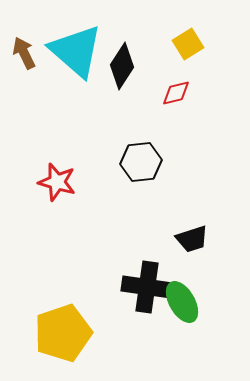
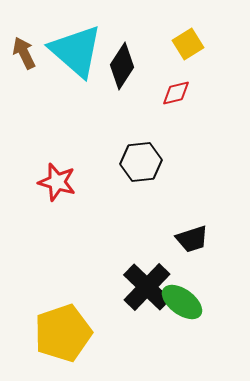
black cross: rotated 36 degrees clockwise
green ellipse: rotated 24 degrees counterclockwise
